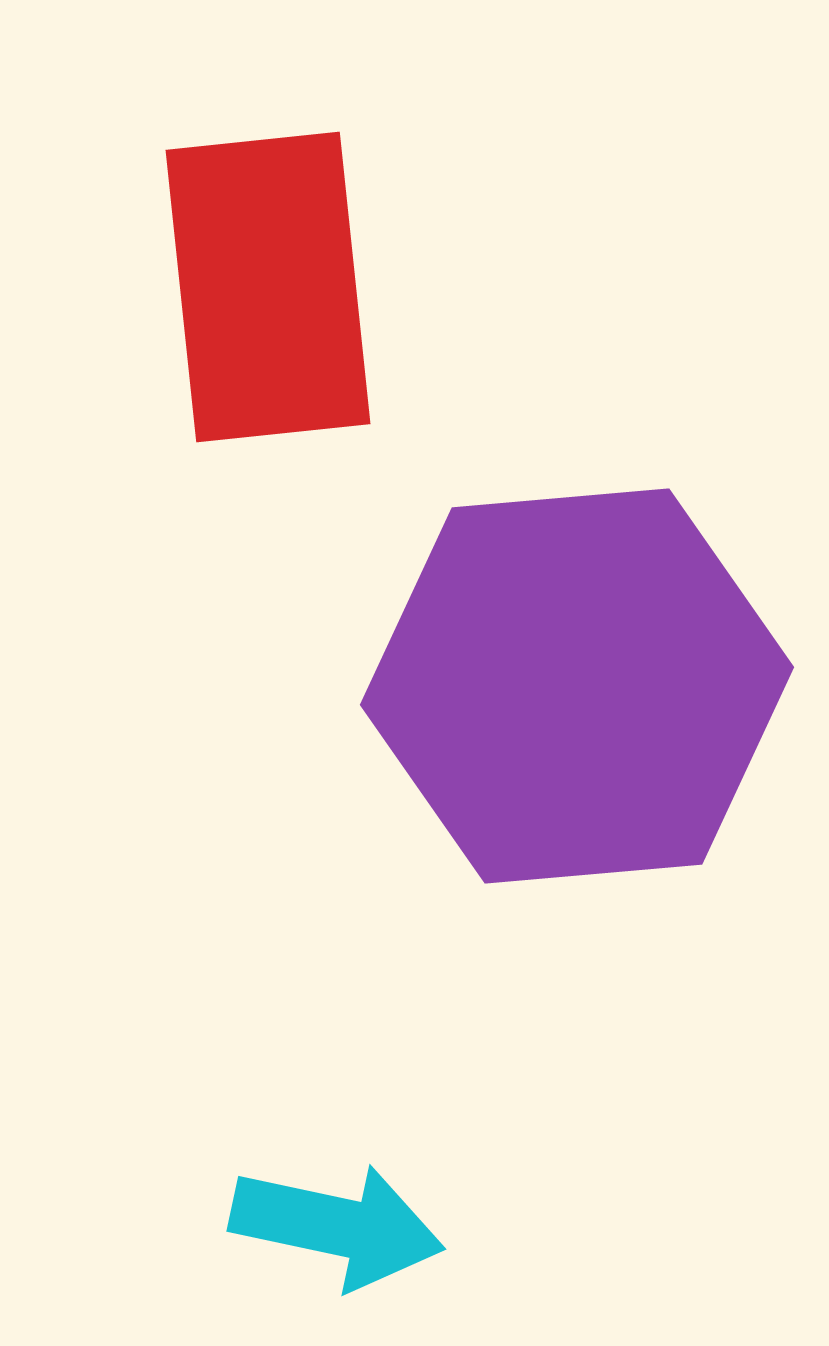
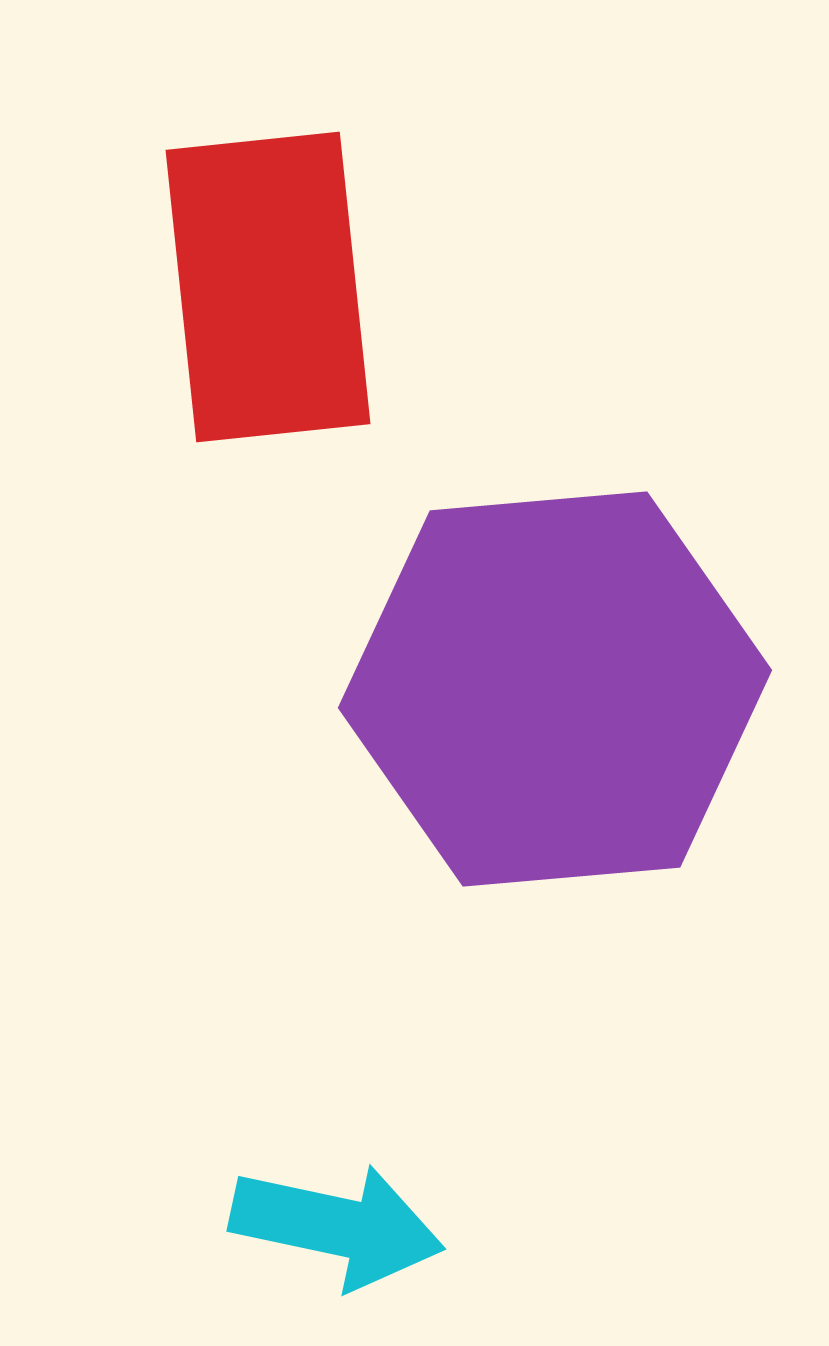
purple hexagon: moved 22 px left, 3 px down
